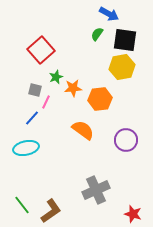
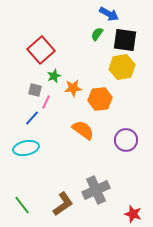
green star: moved 2 px left, 1 px up
brown L-shape: moved 12 px right, 7 px up
